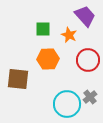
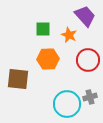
gray cross: rotated 24 degrees clockwise
